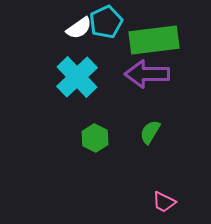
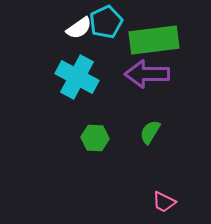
cyan cross: rotated 18 degrees counterclockwise
green hexagon: rotated 24 degrees counterclockwise
